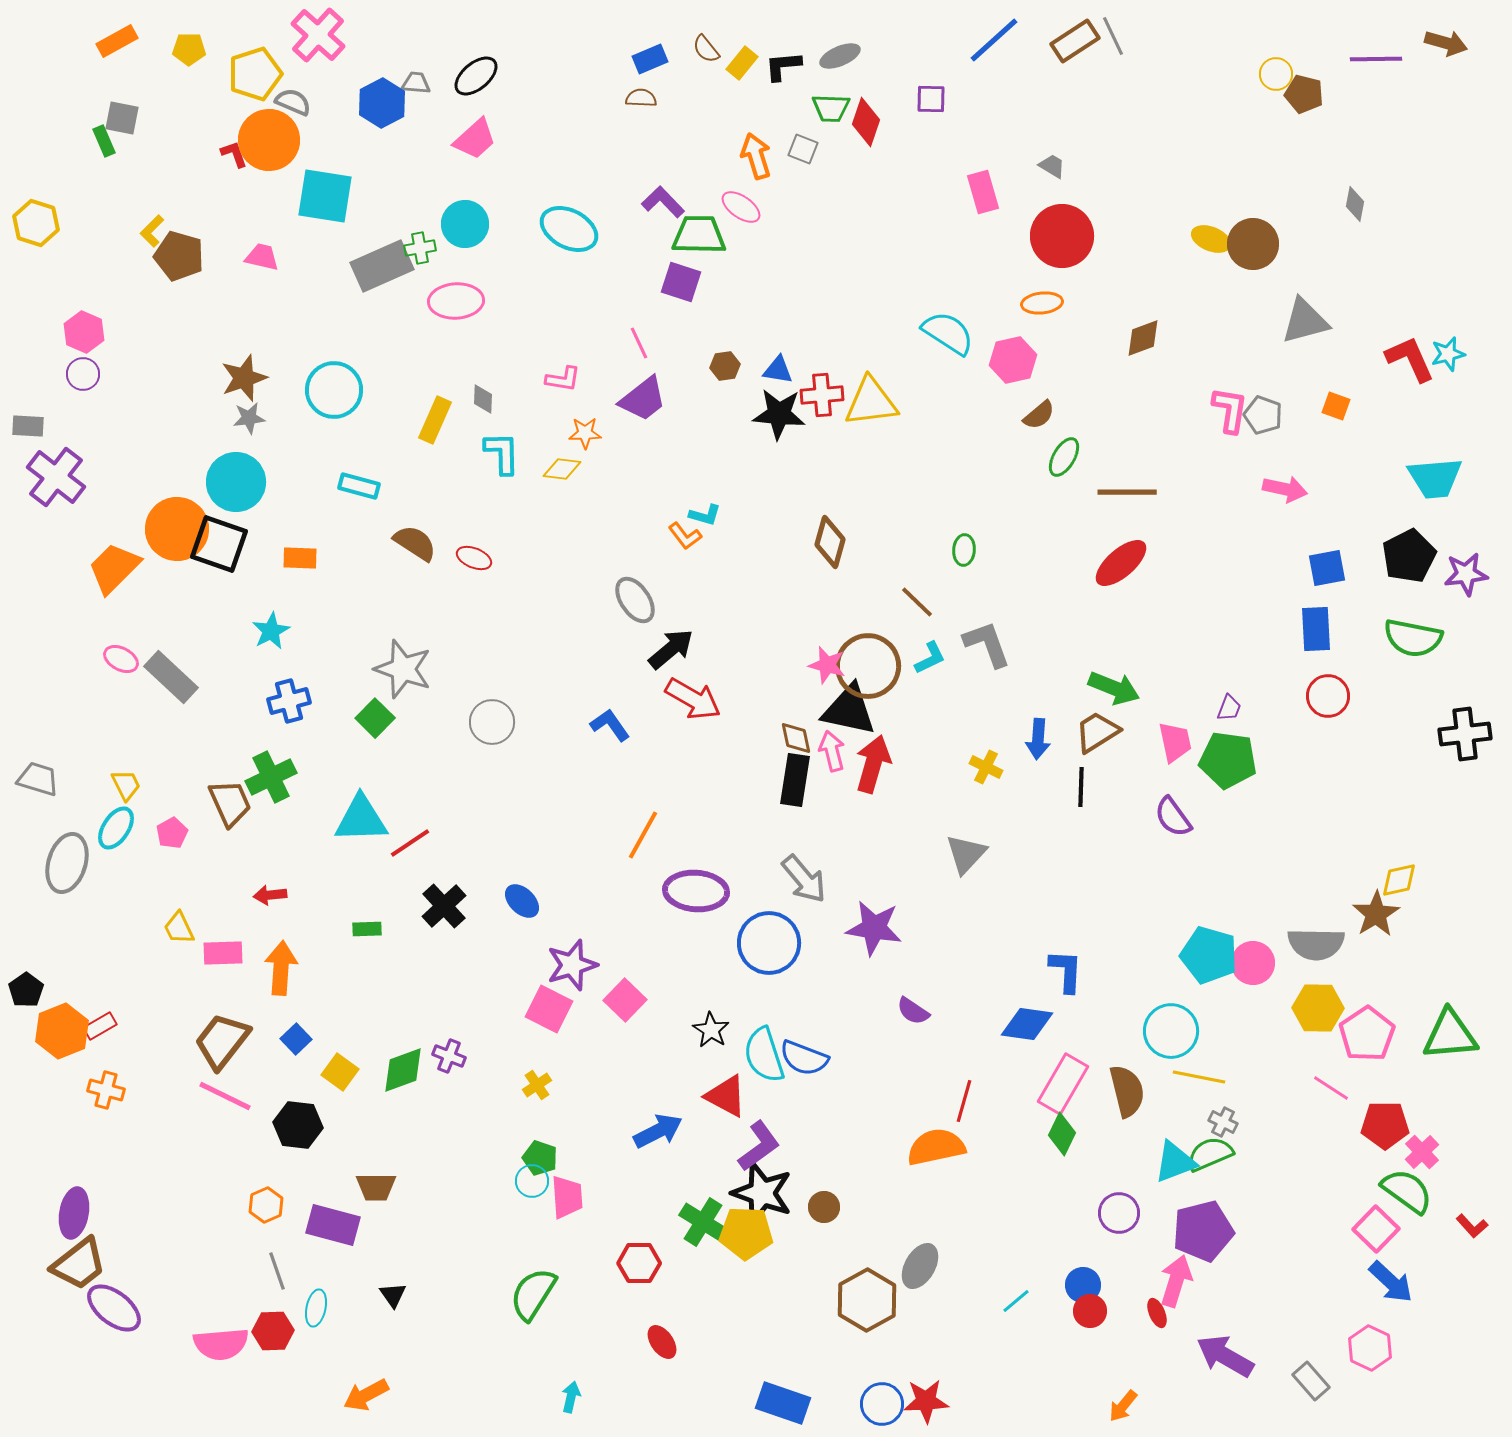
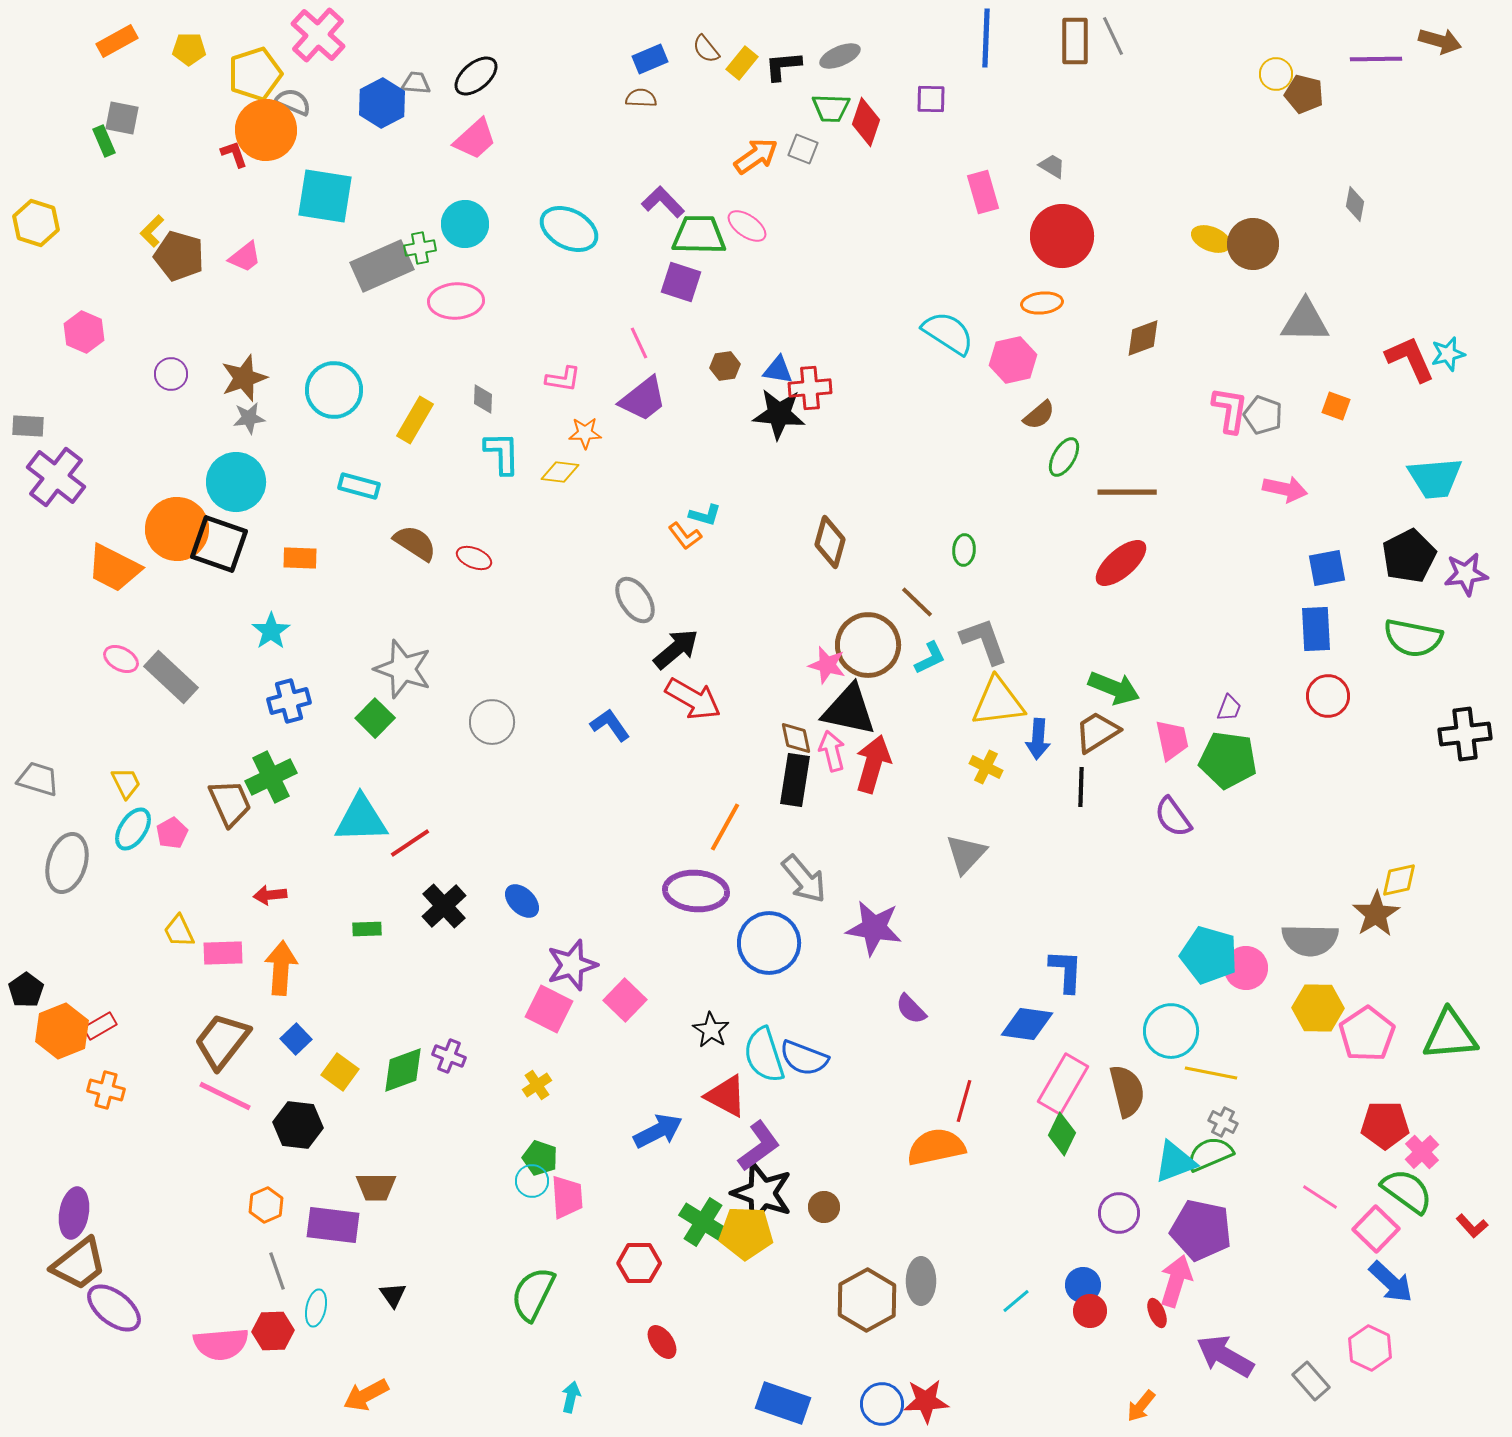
blue line at (994, 40): moved 8 px left, 2 px up; rotated 46 degrees counterclockwise
brown rectangle at (1075, 41): rotated 57 degrees counterclockwise
brown arrow at (1446, 43): moved 6 px left, 2 px up
orange circle at (269, 140): moved 3 px left, 10 px up
orange arrow at (756, 156): rotated 72 degrees clockwise
pink ellipse at (741, 207): moved 6 px right, 19 px down
pink trapezoid at (262, 257): moved 17 px left; rotated 129 degrees clockwise
gray triangle at (1305, 321): rotated 16 degrees clockwise
purple circle at (83, 374): moved 88 px right
red cross at (822, 395): moved 12 px left, 7 px up
yellow triangle at (871, 402): moved 127 px right, 300 px down
yellow rectangle at (435, 420): moved 20 px left; rotated 6 degrees clockwise
yellow diamond at (562, 469): moved 2 px left, 3 px down
orange trapezoid at (114, 568): rotated 108 degrees counterclockwise
cyan star at (271, 631): rotated 6 degrees counterclockwise
gray L-shape at (987, 644): moved 3 px left, 3 px up
black arrow at (671, 649): moved 5 px right
brown circle at (868, 666): moved 21 px up
pink trapezoid at (1175, 742): moved 3 px left, 2 px up
yellow trapezoid at (126, 785): moved 2 px up
cyan ellipse at (116, 828): moved 17 px right, 1 px down
orange line at (643, 835): moved 82 px right, 8 px up
yellow trapezoid at (179, 928): moved 3 px down
gray semicircle at (1316, 944): moved 6 px left, 4 px up
pink circle at (1253, 963): moved 7 px left, 5 px down
purple semicircle at (913, 1011): moved 2 px left, 2 px up; rotated 12 degrees clockwise
yellow line at (1199, 1077): moved 12 px right, 4 px up
pink line at (1331, 1088): moved 11 px left, 109 px down
purple rectangle at (333, 1225): rotated 8 degrees counterclockwise
purple pentagon at (1203, 1231): moved 2 px left, 1 px up; rotated 26 degrees clockwise
gray ellipse at (920, 1266): moved 1 px right, 15 px down; rotated 30 degrees counterclockwise
green semicircle at (533, 1294): rotated 6 degrees counterclockwise
orange arrow at (1123, 1406): moved 18 px right
